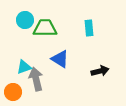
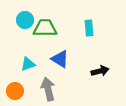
cyan triangle: moved 4 px right, 3 px up
gray arrow: moved 12 px right, 10 px down
orange circle: moved 2 px right, 1 px up
